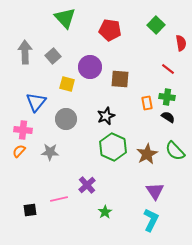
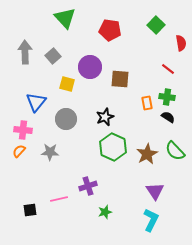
black star: moved 1 px left, 1 px down
purple cross: moved 1 px right, 1 px down; rotated 24 degrees clockwise
green star: rotated 16 degrees clockwise
